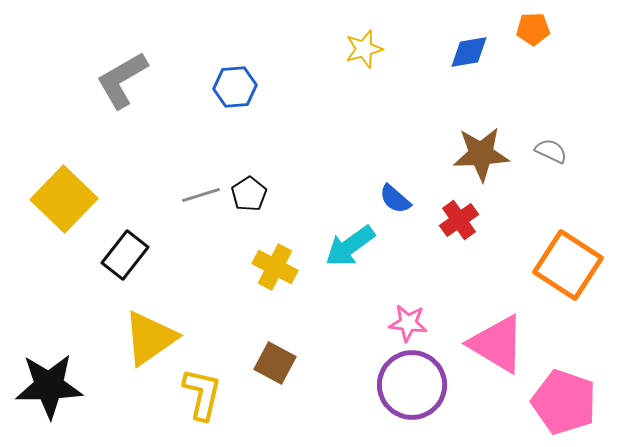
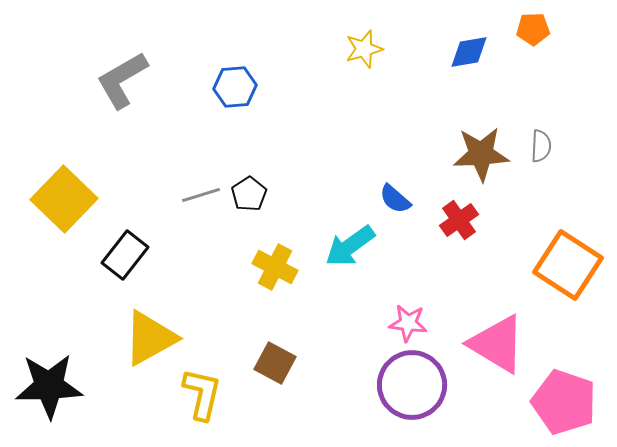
gray semicircle: moved 10 px left, 5 px up; rotated 68 degrees clockwise
yellow triangle: rotated 6 degrees clockwise
